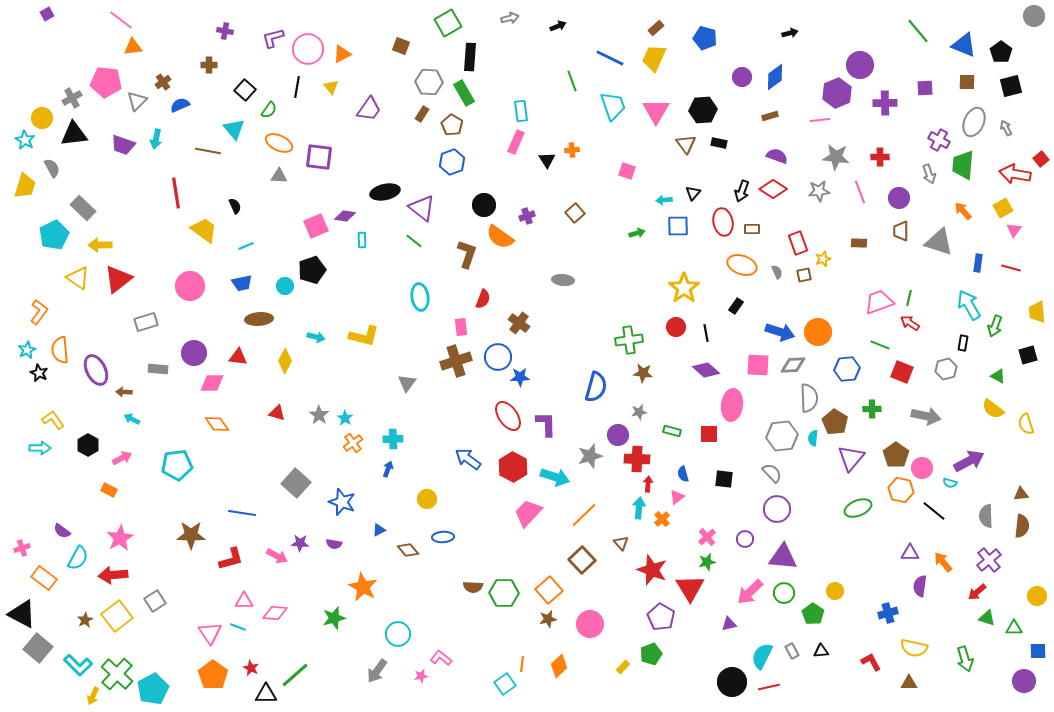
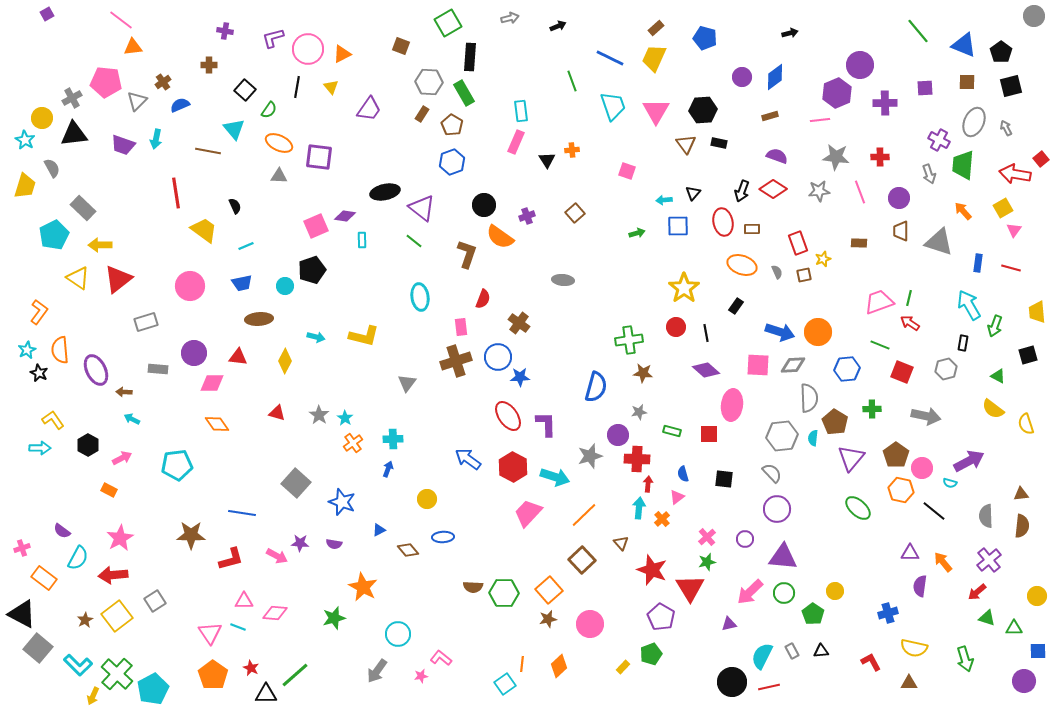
green ellipse at (858, 508): rotated 64 degrees clockwise
